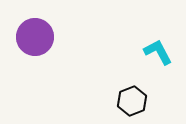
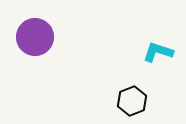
cyan L-shape: rotated 44 degrees counterclockwise
